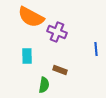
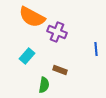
orange semicircle: moved 1 px right
cyan rectangle: rotated 42 degrees clockwise
